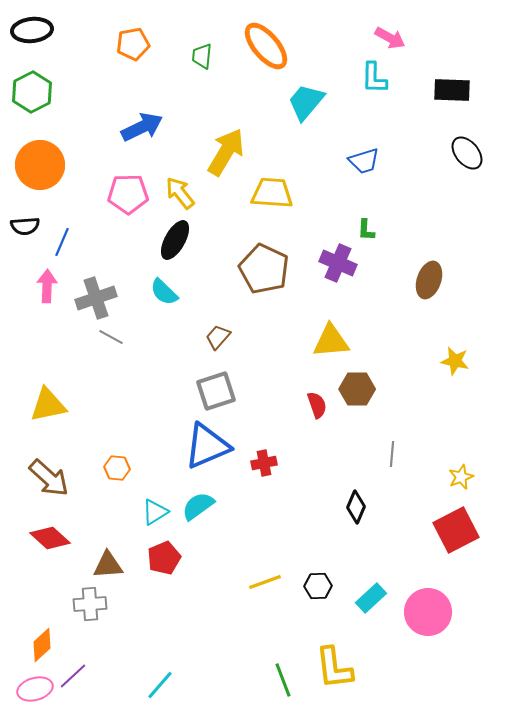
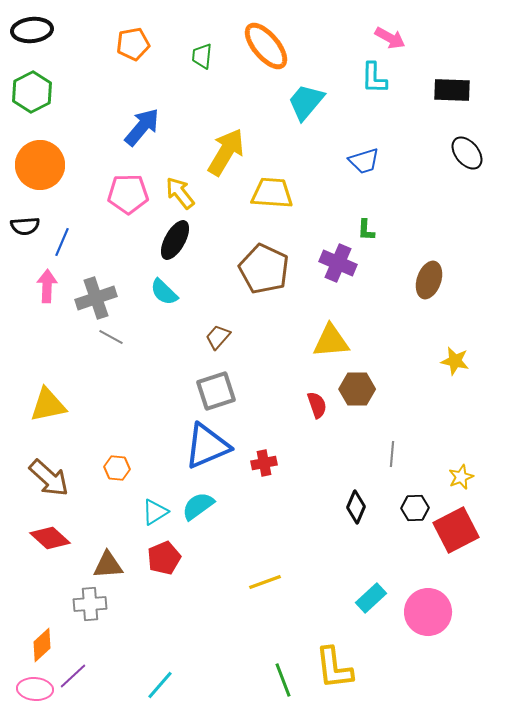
blue arrow at (142, 127): rotated 24 degrees counterclockwise
black hexagon at (318, 586): moved 97 px right, 78 px up
pink ellipse at (35, 689): rotated 20 degrees clockwise
